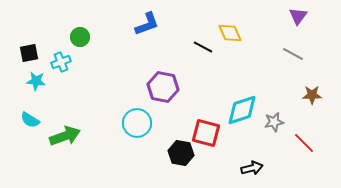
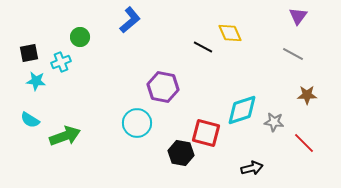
blue L-shape: moved 17 px left, 4 px up; rotated 20 degrees counterclockwise
brown star: moved 5 px left
gray star: rotated 18 degrees clockwise
